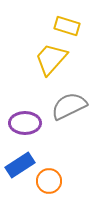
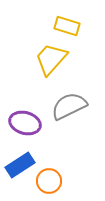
purple ellipse: rotated 16 degrees clockwise
